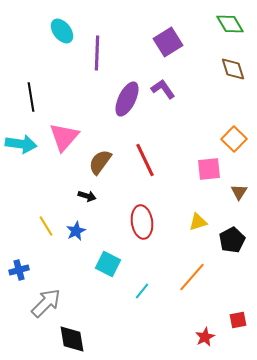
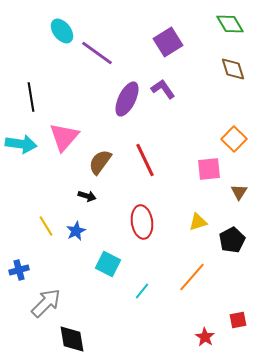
purple line: rotated 56 degrees counterclockwise
red star: rotated 12 degrees counterclockwise
